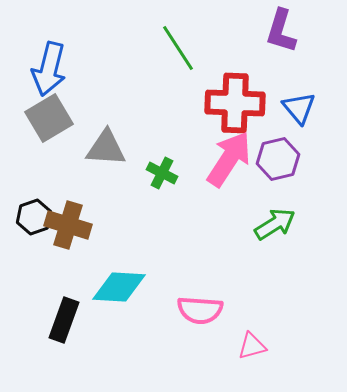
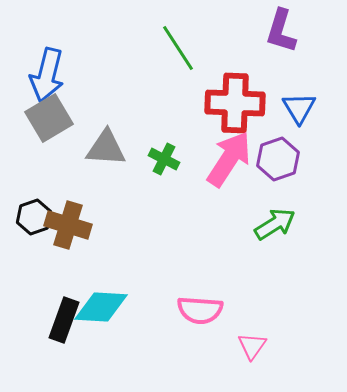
blue arrow: moved 2 px left, 6 px down
blue triangle: rotated 9 degrees clockwise
purple hexagon: rotated 6 degrees counterclockwise
green cross: moved 2 px right, 14 px up
cyan diamond: moved 18 px left, 20 px down
pink triangle: rotated 40 degrees counterclockwise
